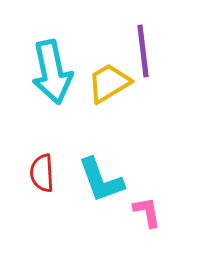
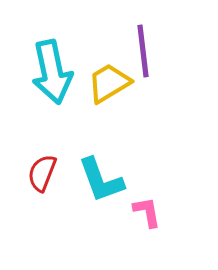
red semicircle: rotated 24 degrees clockwise
